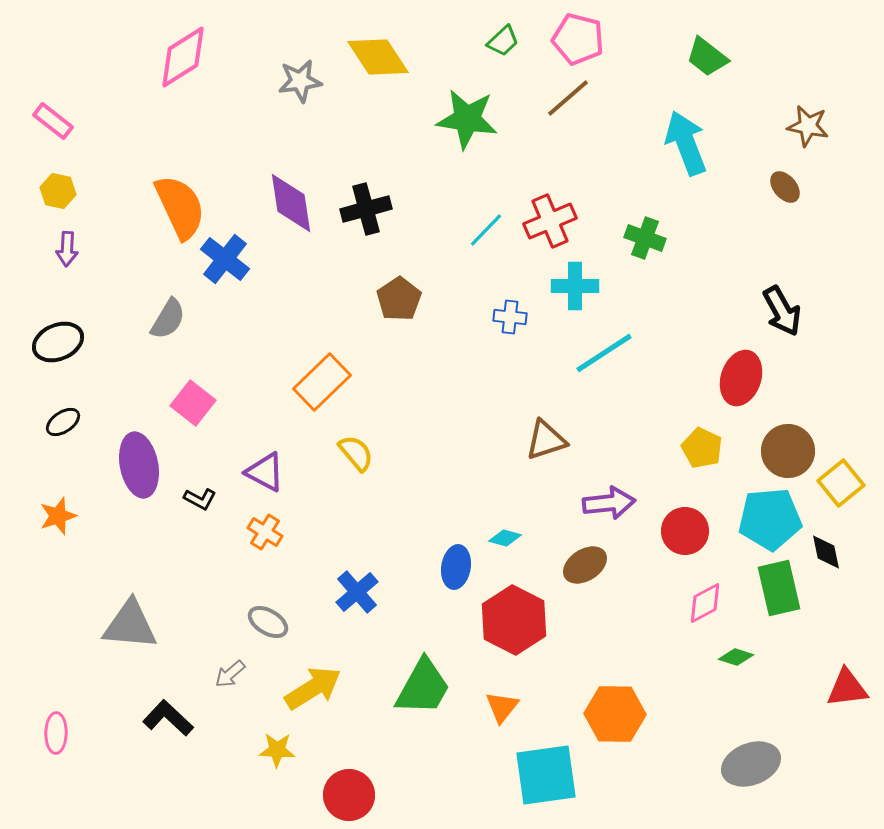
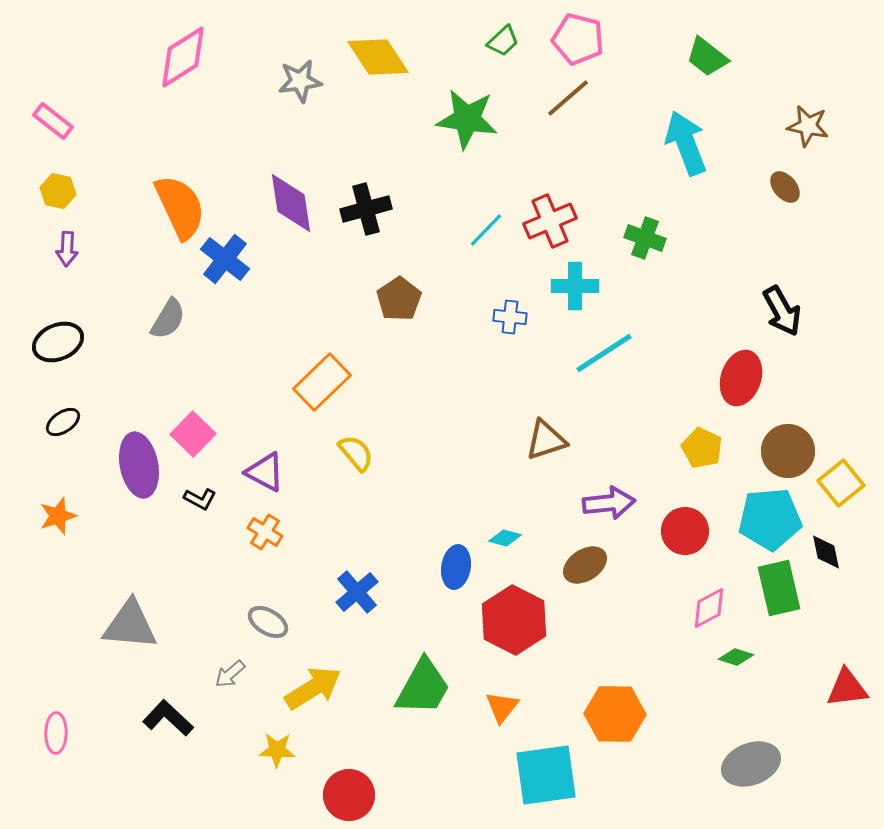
pink square at (193, 403): moved 31 px down; rotated 6 degrees clockwise
pink diamond at (705, 603): moved 4 px right, 5 px down
